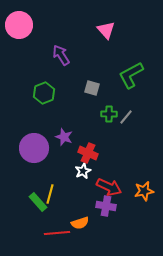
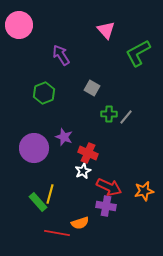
green L-shape: moved 7 px right, 22 px up
gray square: rotated 14 degrees clockwise
red line: rotated 15 degrees clockwise
